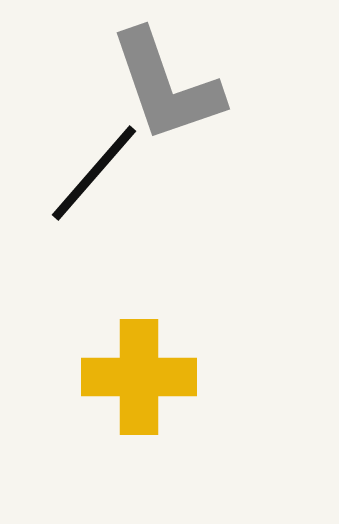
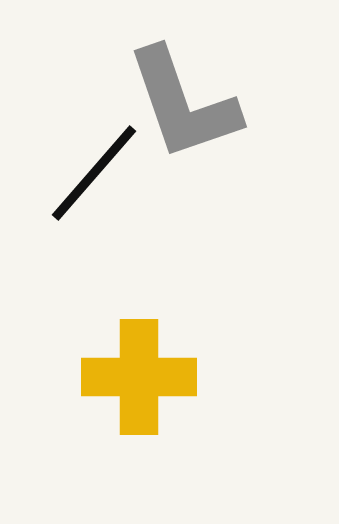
gray L-shape: moved 17 px right, 18 px down
